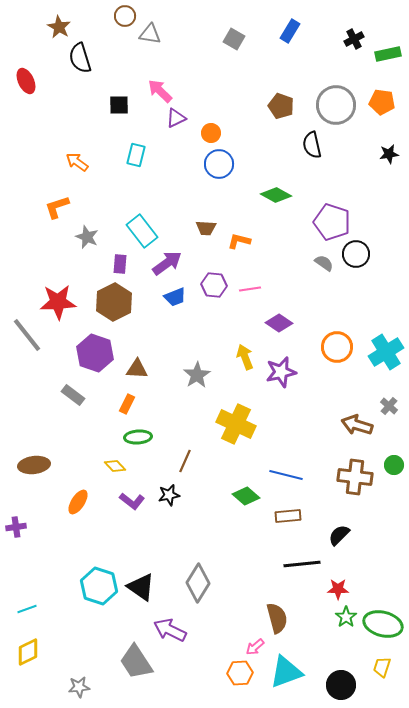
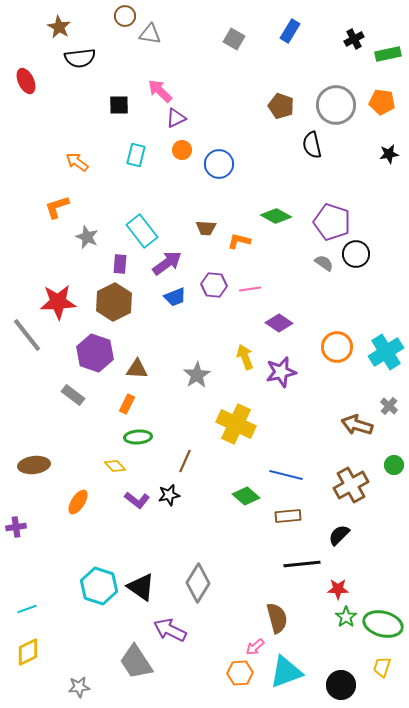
black semicircle at (80, 58): rotated 80 degrees counterclockwise
orange circle at (211, 133): moved 29 px left, 17 px down
green diamond at (276, 195): moved 21 px down
brown cross at (355, 477): moved 4 px left, 8 px down; rotated 36 degrees counterclockwise
purple L-shape at (132, 501): moved 5 px right, 1 px up
